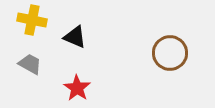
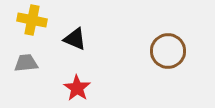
black triangle: moved 2 px down
brown circle: moved 2 px left, 2 px up
gray trapezoid: moved 4 px left, 1 px up; rotated 35 degrees counterclockwise
